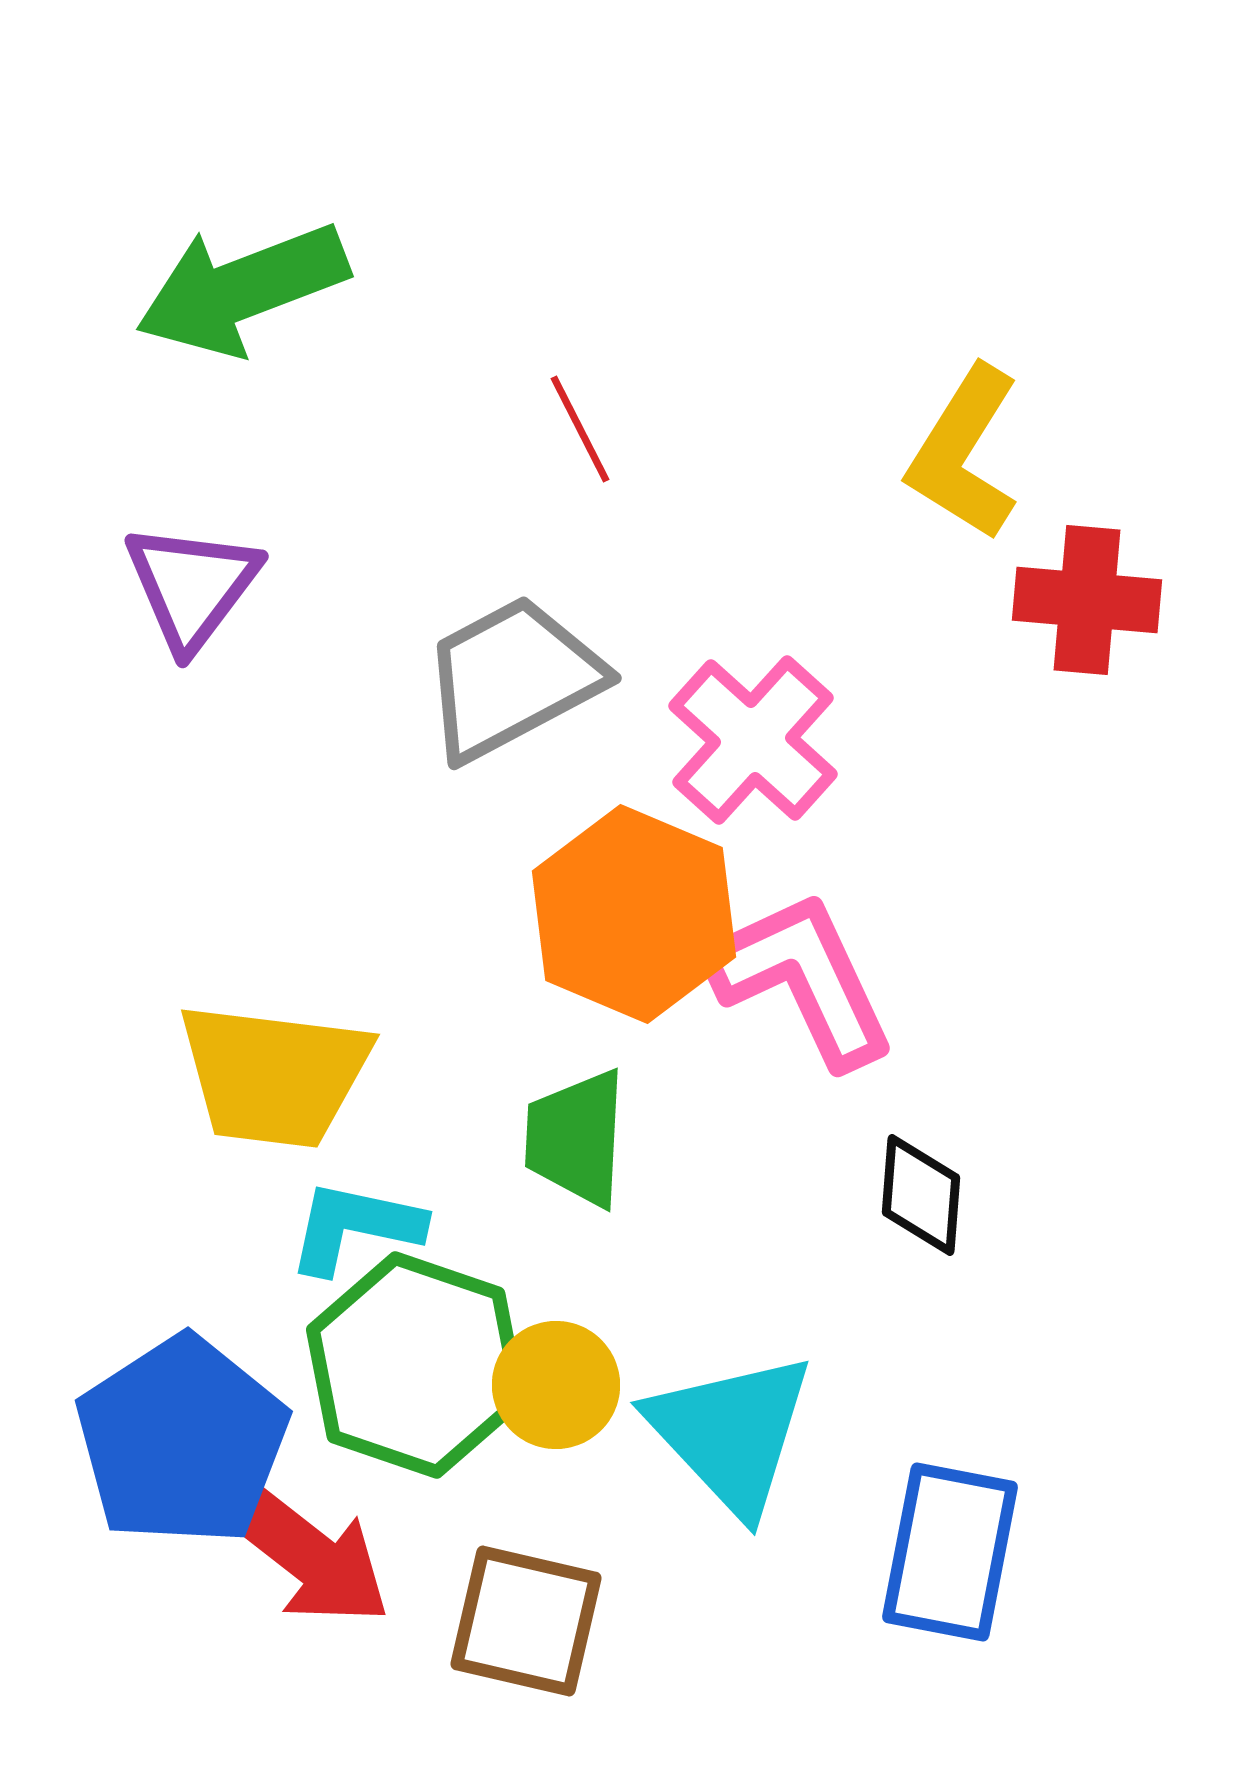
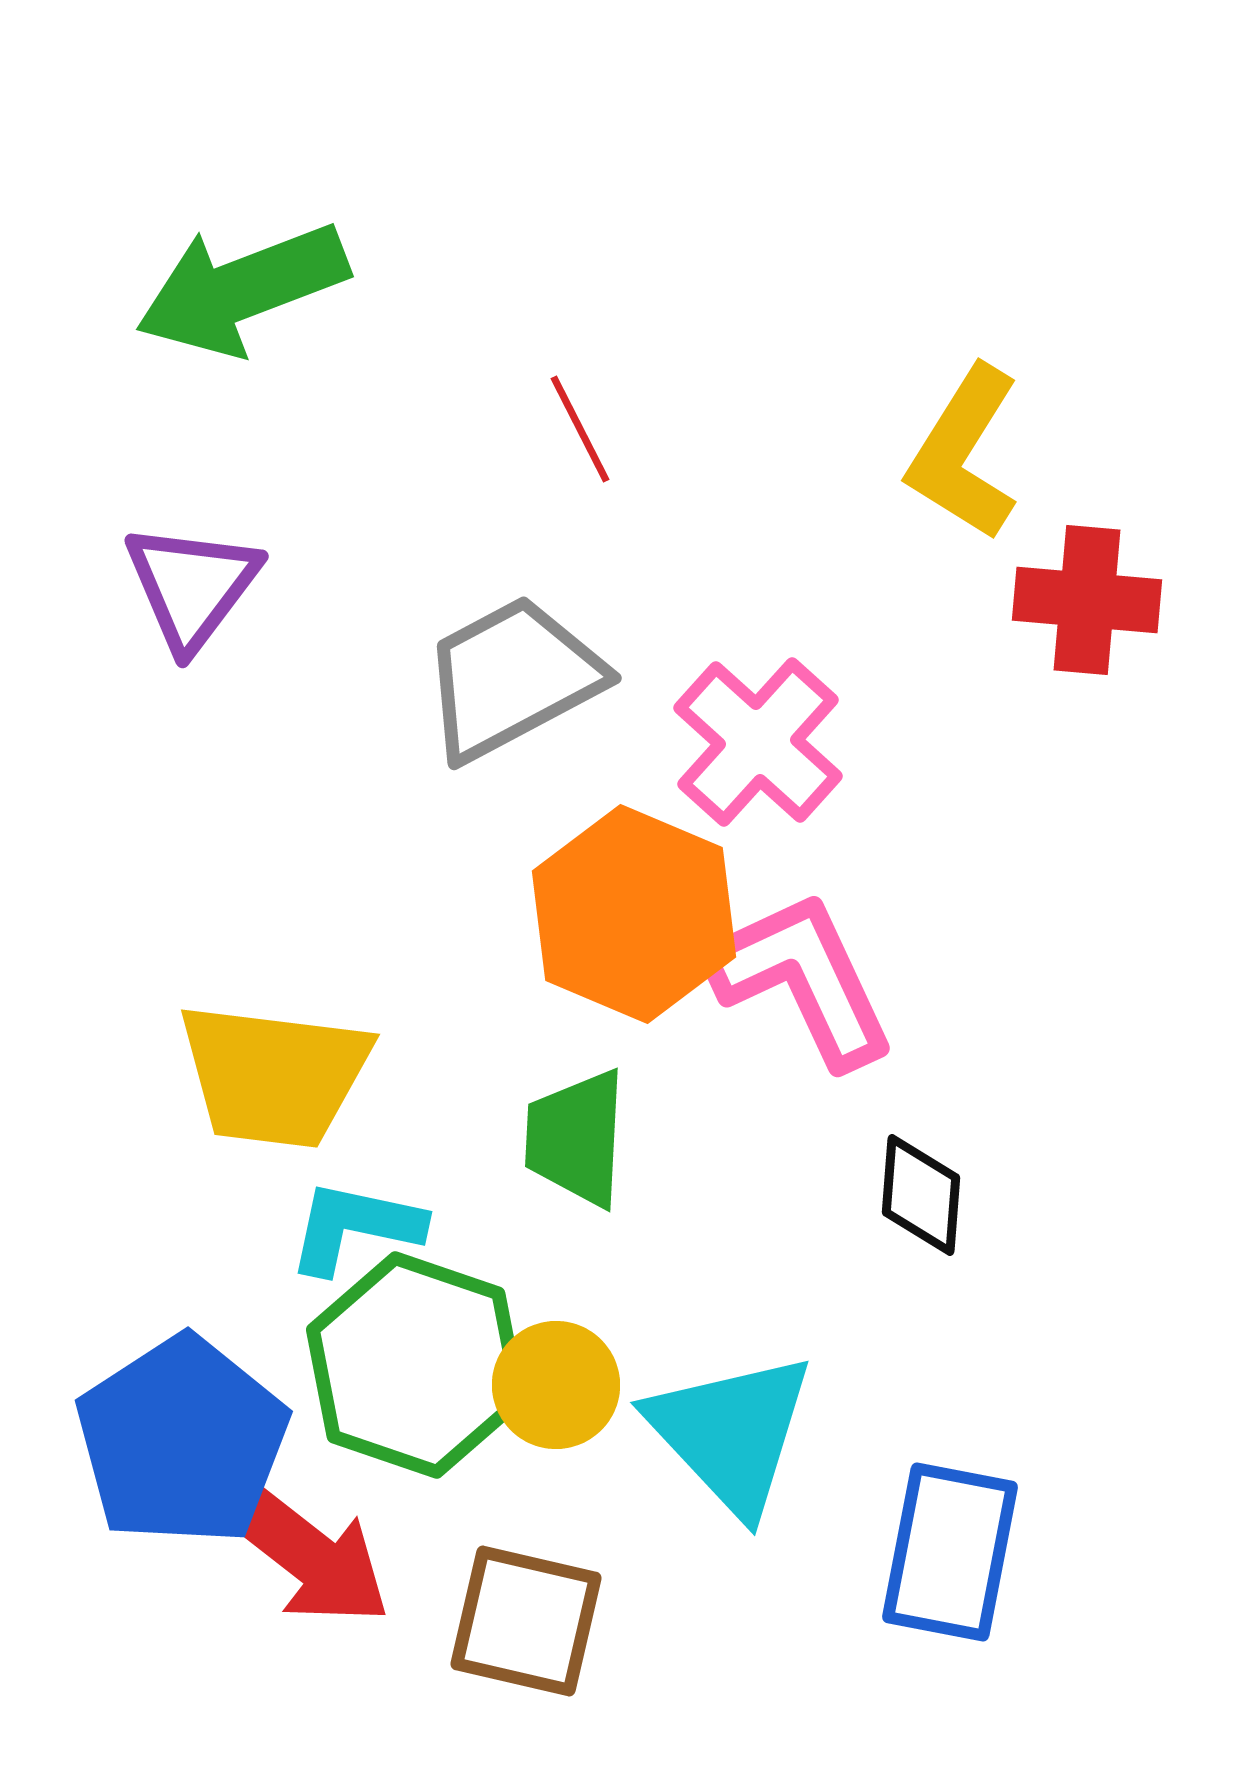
pink cross: moved 5 px right, 2 px down
